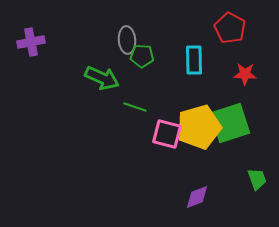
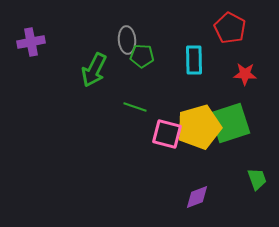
green arrow: moved 8 px left, 8 px up; rotated 92 degrees clockwise
